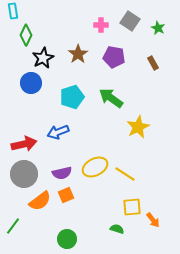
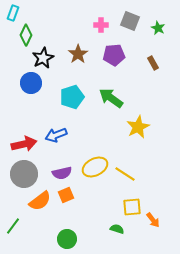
cyan rectangle: moved 2 px down; rotated 28 degrees clockwise
gray square: rotated 12 degrees counterclockwise
purple pentagon: moved 2 px up; rotated 15 degrees counterclockwise
blue arrow: moved 2 px left, 3 px down
